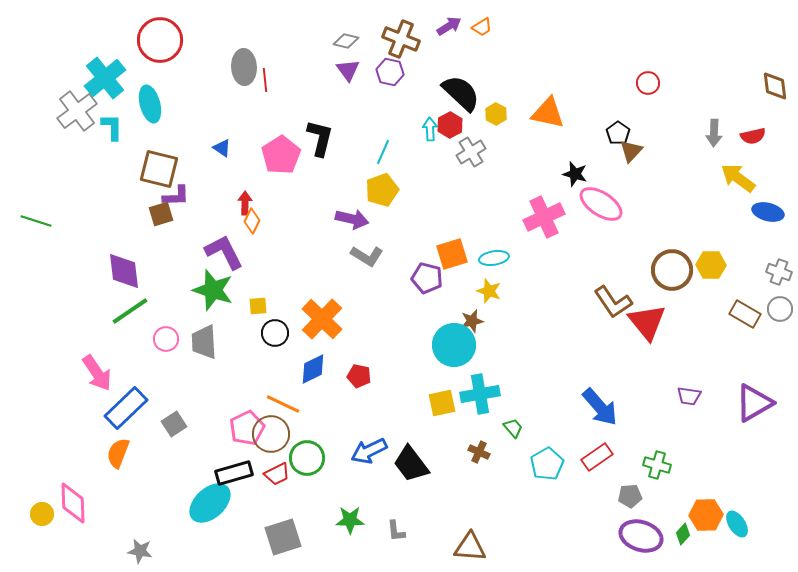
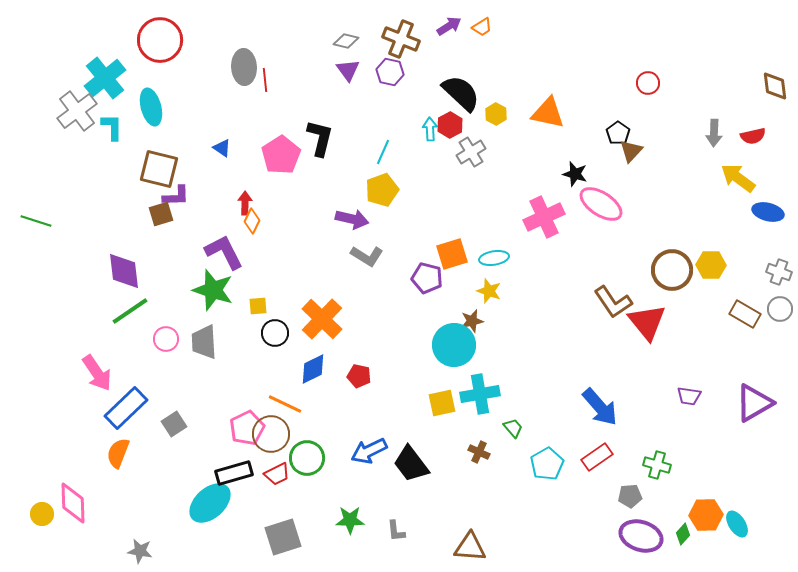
cyan ellipse at (150, 104): moved 1 px right, 3 px down
orange line at (283, 404): moved 2 px right
